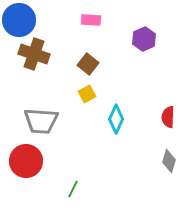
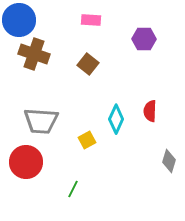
purple hexagon: rotated 25 degrees clockwise
yellow square: moved 46 px down
red semicircle: moved 18 px left, 6 px up
red circle: moved 1 px down
